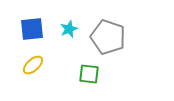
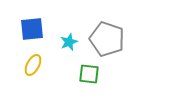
cyan star: moved 13 px down
gray pentagon: moved 1 px left, 2 px down
yellow ellipse: rotated 20 degrees counterclockwise
